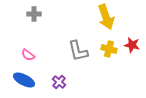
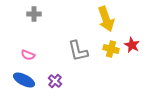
yellow arrow: moved 2 px down
red star: rotated 14 degrees clockwise
yellow cross: moved 2 px right
pink semicircle: rotated 16 degrees counterclockwise
purple cross: moved 4 px left, 1 px up
